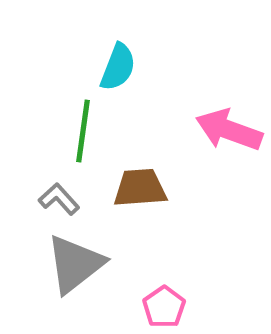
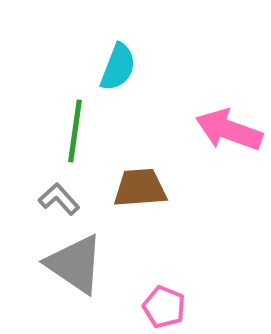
green line: moved 8 px left
gray triangle: rotated 48 degrees counterclockwise
pink pentagon: rotated 15 degrees counterclockwise
